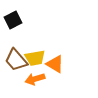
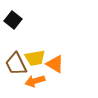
black square: rotated 24 degrees counterclockwise
brown trapezoid: moved 4 px down; rotated 15 degrees clockwise
orange arrow: moved 2 px down
